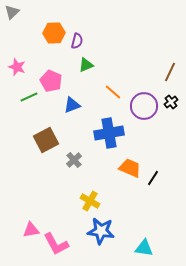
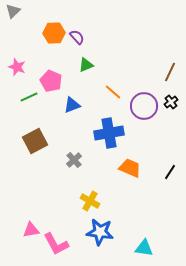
gray triangle: moved 1 px right, 1 px up
purple semicircle: moved 4 px up; rotated 56 degrees counterclockwise
brown square: moved 11 px left, 1 px down
black line: moved 17 px right, 6 px up
blue star: moved 1 px left, 1 px down
